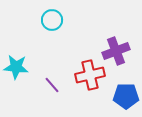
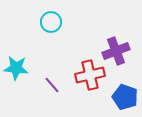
cyan circle: moved 1 px left, 2 px down
cyan star: moved 1 px down
blue pentagon: moved 1 px left, 1 px down; rotated 20 degrees clockwise
